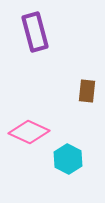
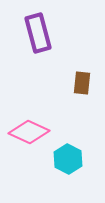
purple rectangle: moved 3 px right, 1 px down
brown rectangle: moved 5 px left, 8 px up
